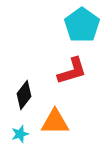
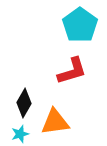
cyan pentagon: moved 2 px left
black diamond: moved 8 px down; rotated 8 degrees counterclockwise
orange triangle: rotated 8 degrees counterclockwise
